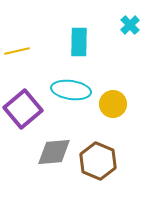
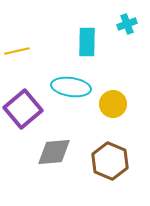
cyan cross: moved 3 px left, 1 px up; rotated 24 degrees clockwise
cyan rectangle: moved 8 px right
cyan ellipse: moved 3 px up
brown hexagon: moved 12 px right
